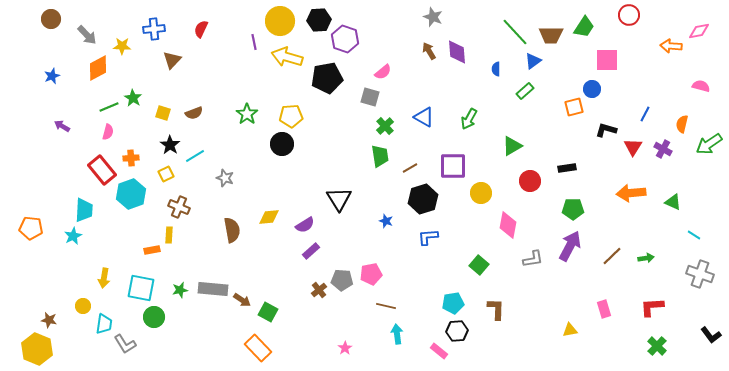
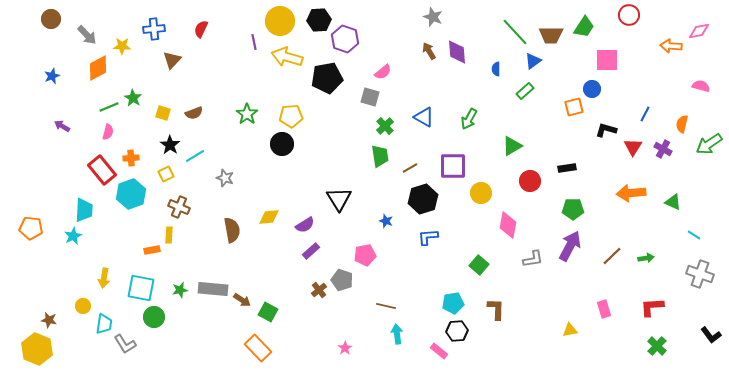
pink pentagon at (371, 274): moved 6 px left, 19 px up
gray pentagon at (342, 280): rotated 15 degrees clockwise
